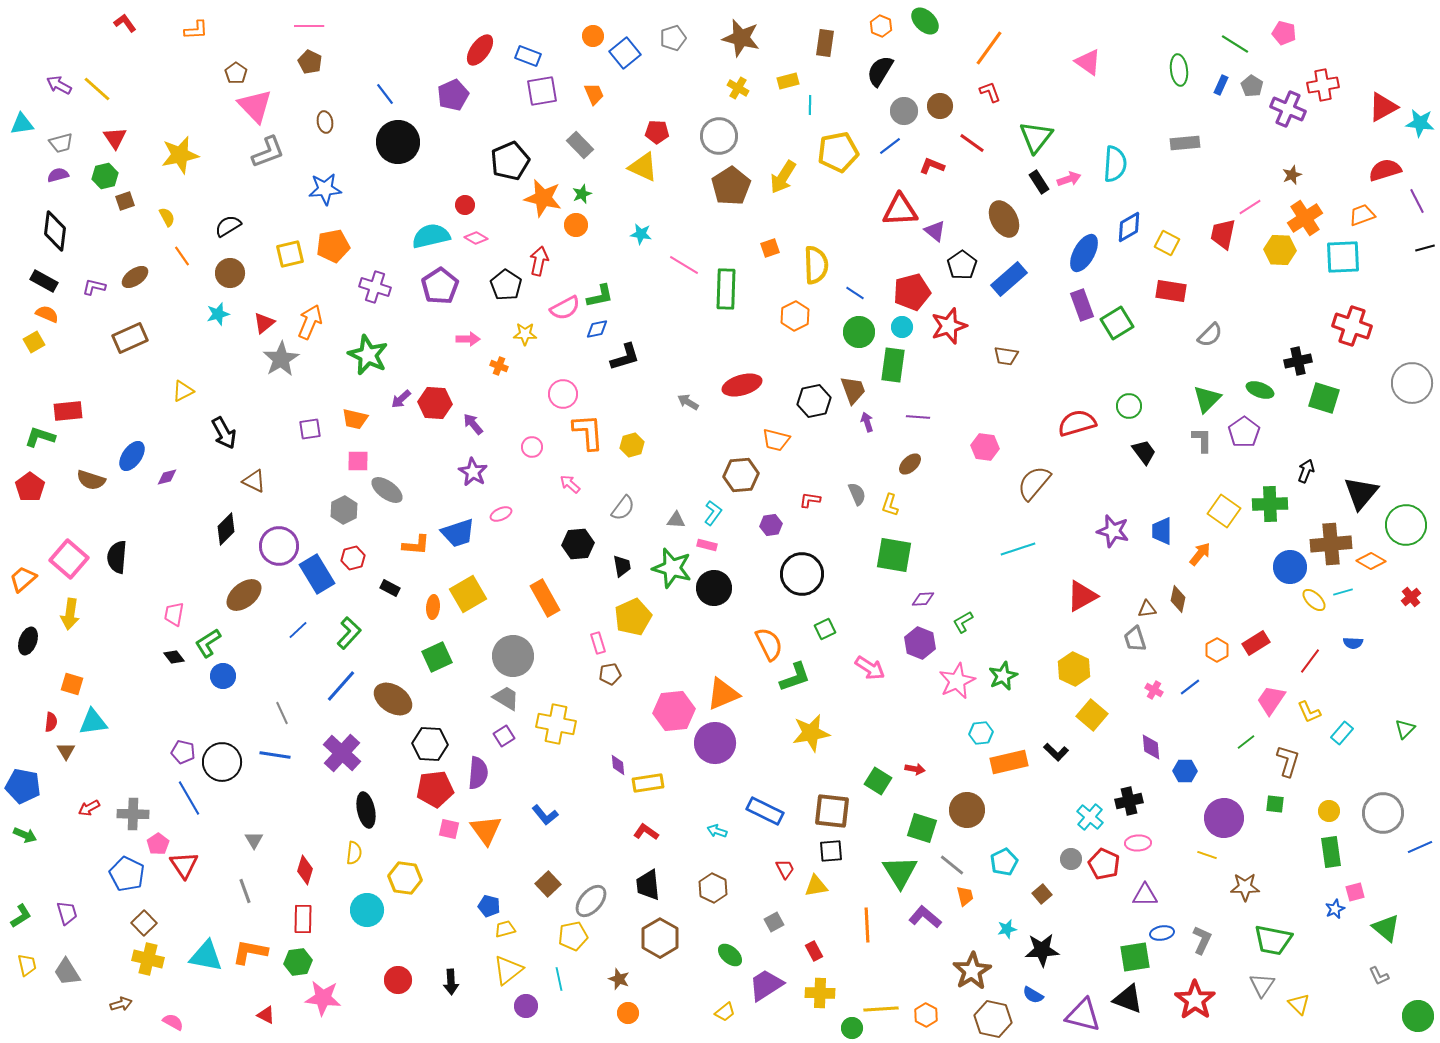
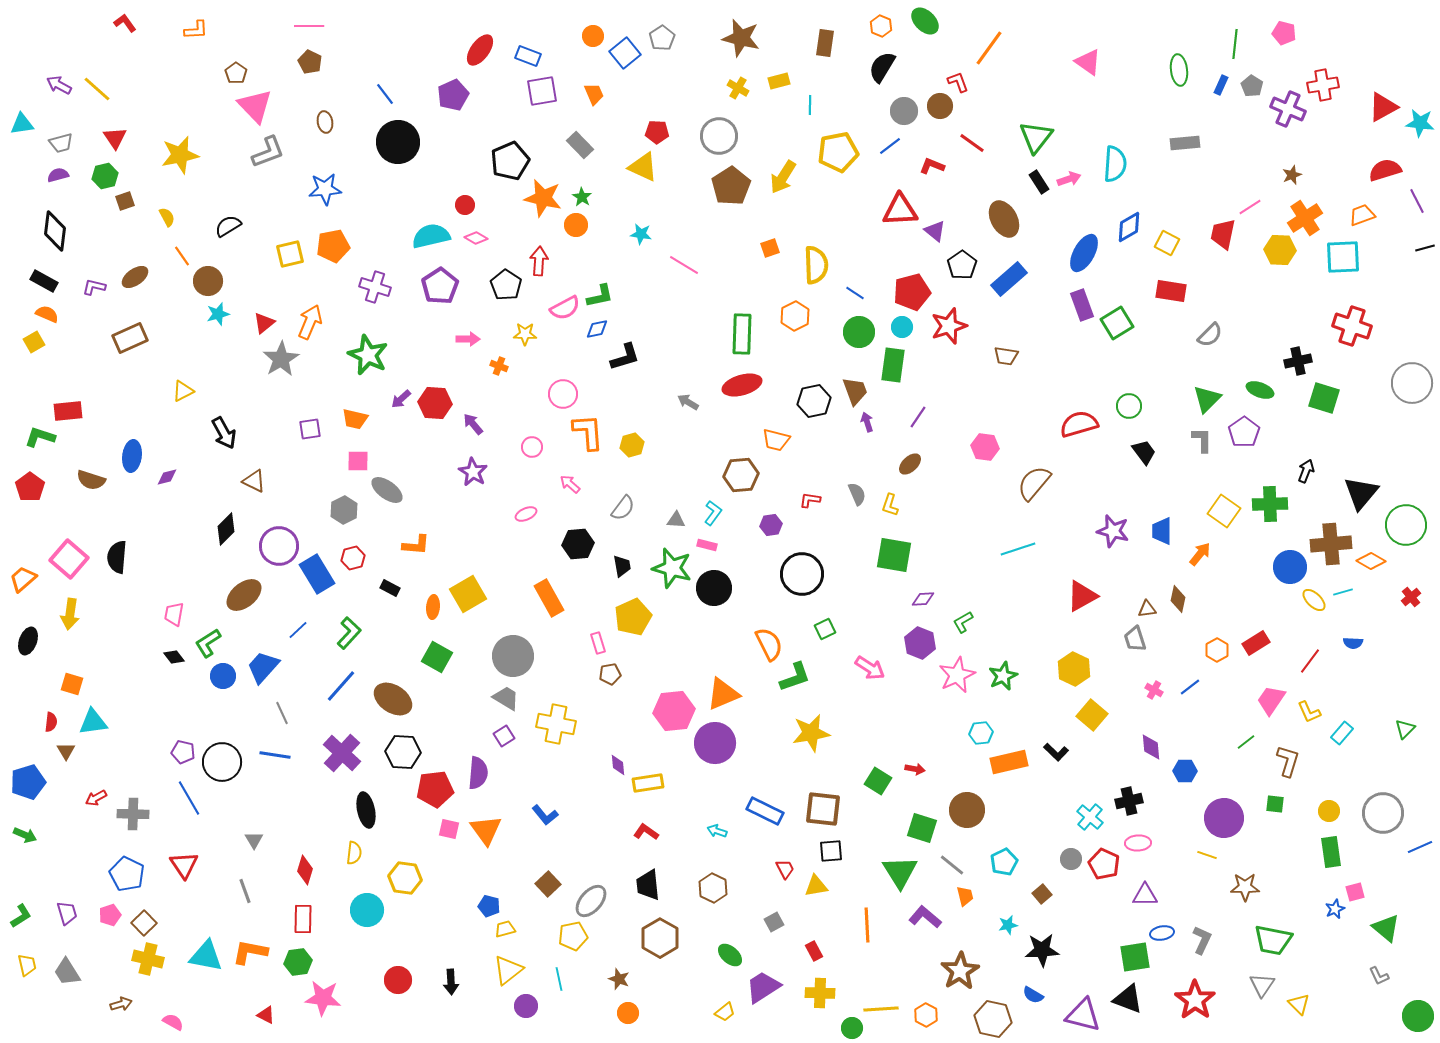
gray pentagon at (673, 38): moved 11 px left; rotated 15 degrees counterclockwise
green line at (1235, 44): rotated 64 degrees clockwise
black semicircle at (880, 71): moved 2 px right, 4 px up
yellow rectangle at (788, 81): moved 9 px left
red L-shape at (990, 92): moved 32 px left, 10 px up
green star at (582, 194): moved 3 px down; rotated 18 degrees counterclockwise
red arrow at (539, 261): rotated 8 degrees counterclockwise
brown circle at (230, 273): moved 22 px left, 8 px down
green rectangle at (726, 289): moved 16 px right, 45 px down
brown trapezoid at (853, 390): moved 2 px right, 1 px down
purple line at (918, 417): rotated 60 degrees counterclockwise
red semicircle at (1077, 423): moved 2 px right, 1 px down
blue ellipse at (132, 456): rotated 28 degrees counterclockwise
pink ellipse at (501, 514): moved 25 px right
blue trapezoid at (458, 533): moved 195 px left, 134 px down; rotated 150 degrees clockwise
orange rectangle at (545, 598): moved 4 px right
green square at (437, 657): rotated 36 degrees counterclockwise
pink star at (957, 681): moved 6 px up
black hexagon at (430, 744): moved 27 px left, 8 px down
blue pentagon at (23, 786): moved 5 px right, 4 px up; rotated 28 degrees counterclockwise
red arrow at (89, 808): moved 7 px right, 10 px up
brown square at (832, 811): moved 9 px left, 2 px up
pink pentagon at (158, 844): moved 48 px left, 71 px down; rotated 15 degrees clockwise
cyan star at (1007, 929): moved 1 px right, 4 px up
brown star at (972, 971): moved 12 px left
purple trapezoid at (766, 985): moved 3 px left, 2 px down
